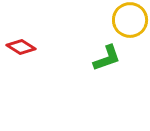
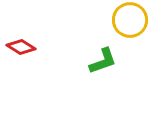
green L-shape: moved 4 px left, 3 px down
